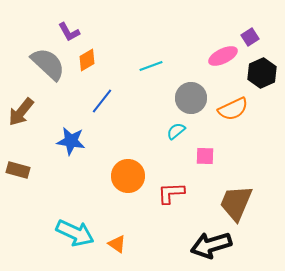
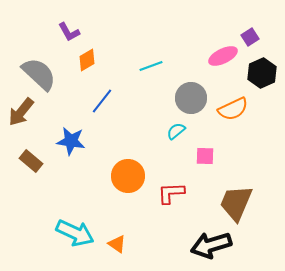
gray semicircle: moved 9 px left, 10 px down
brown rectangle: moved 13 px right, 9 px up; rotated 25 degrees clockwise
